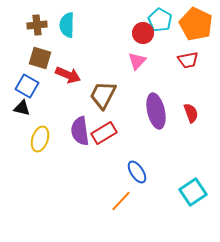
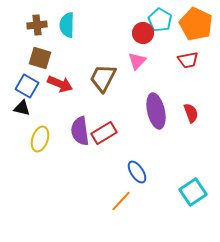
red arrow: moved 8 px left, 9 px down
brown trapezoid: moved 17 px up
